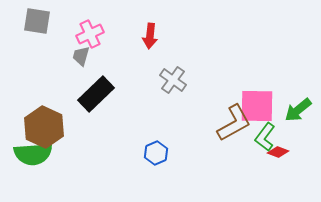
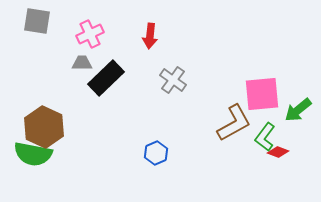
gray trapezoid: moved 1 px right, 7 px down; rotated 75 degrees clockwise
black rectangle: moved 10 px right, 16 px up
pink square: moved 5 px right, 12 px up; rotated 6 degrees counterclockwise
green semicircle: rotated 15 degrees clockwise
